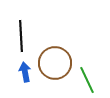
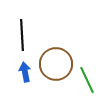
black line: moved 1 px right, 1 px up
brown circle: moved 1 px right, 1 px down
